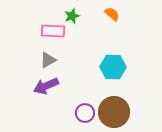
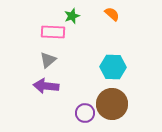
pink rectangle: moved 1 px down
gray triangle: rotated 12 degrees counterclockwise
purple arrow: rotated 30 degrees clockwise
brown circle: moved 2 px left, 8 px up
